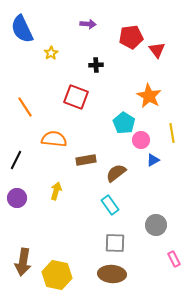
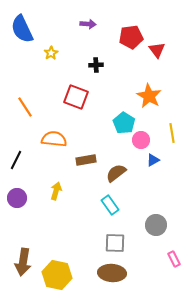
brown ellipse: moved 1 px up
